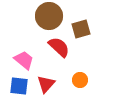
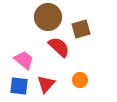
brown circle: moved 1 px left, 1 px down
